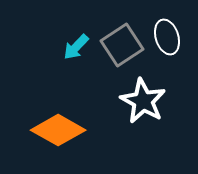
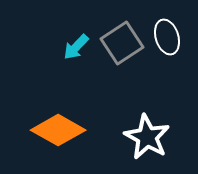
gray square: moved 2 px up
white star: moved 4 px right, 36 px down
